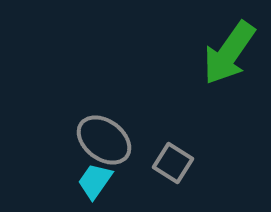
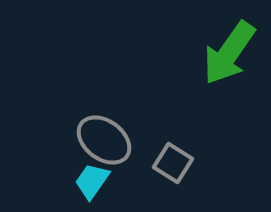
cyan trapezoid: moved 3 px left
